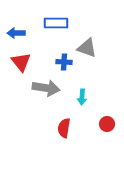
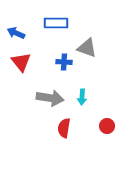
blue arrow: rotated 24 degrees clockwise
gray arrow: moved 4 px right, 10 px down
red circle: moved 2 px down
